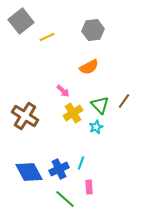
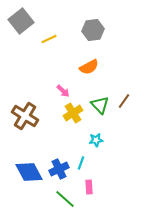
yellow line: moved 2 px right, 2 px down
cyan star: moved 13 px down; rotated 16 degrees clockwise
